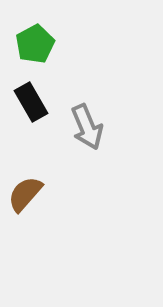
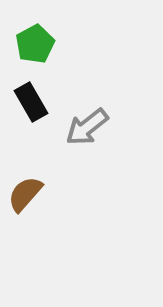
gray arrow: rotated 75 degrees clockwise
